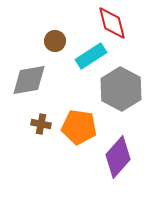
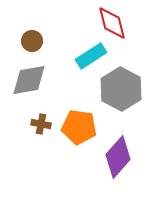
brown circle: moved 23 px left
